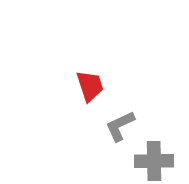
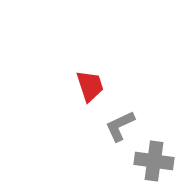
gray cross: rotated 9 degrees clockwise
